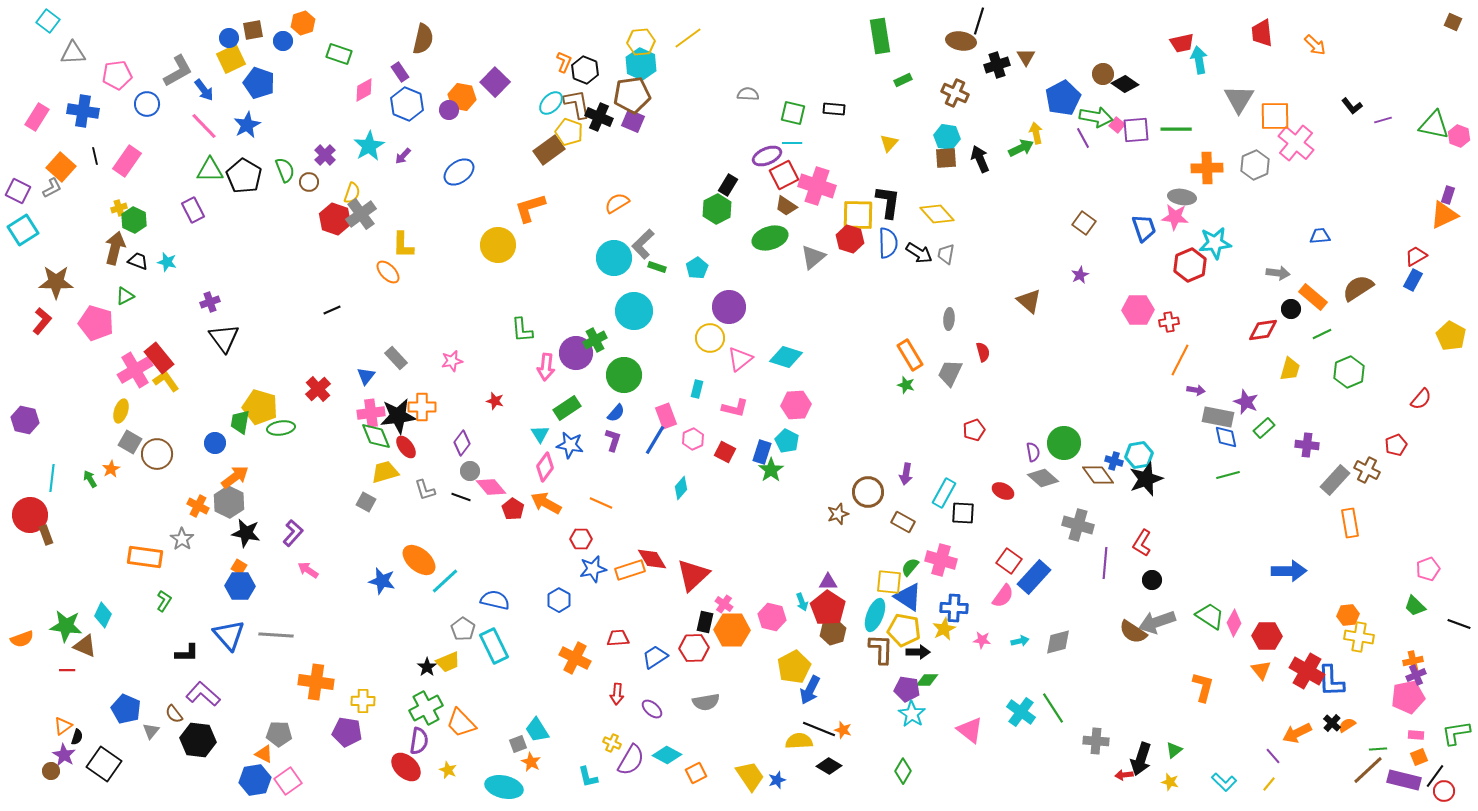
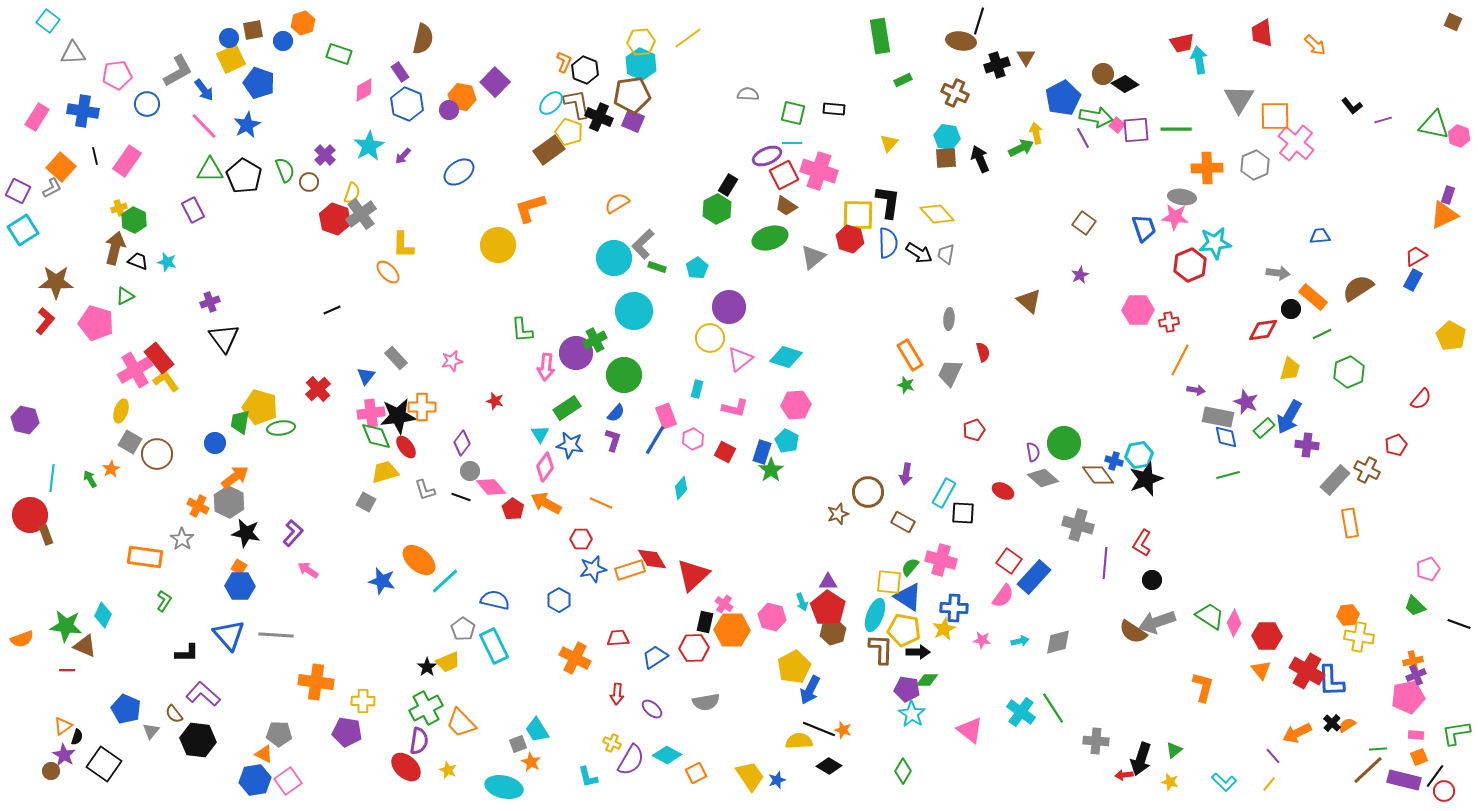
pink cross at (817, 186): moved 2 px right, 15 px up
red L-shape at (42, 321): moved 3 px right
blue arrow at (1289, 571): moved 154 px up; rotated 120 degrees clockwise
